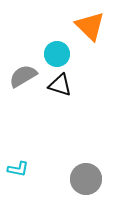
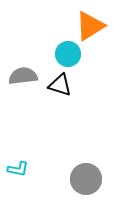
orange triangle: rotated 44 degrees clockwise
cyan circle: moved 11 px right
gray semicircle: rotated 24 degrees clockwise
